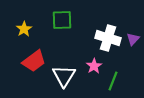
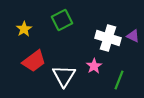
green square: rotated 25 degrees counterclockwise
purple triangle: moved 3 px up; rotated 48 degrees counterclockwise
green line: moved 6 px right, 1 px up
